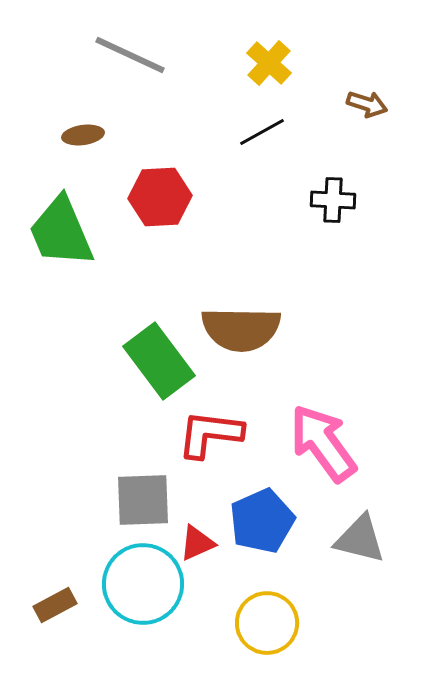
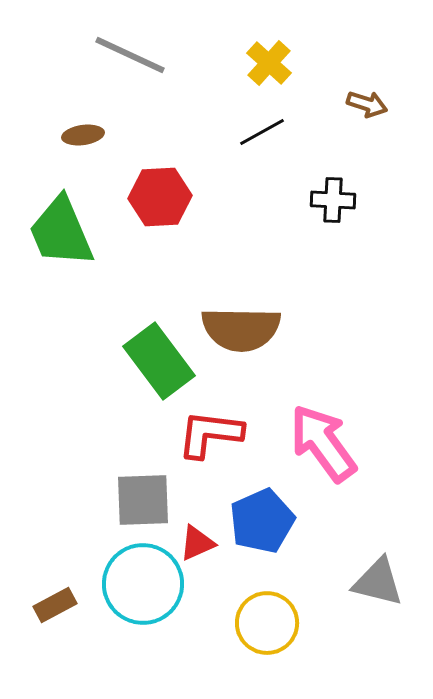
gray triangle: moved 18 px right, 43 px down
